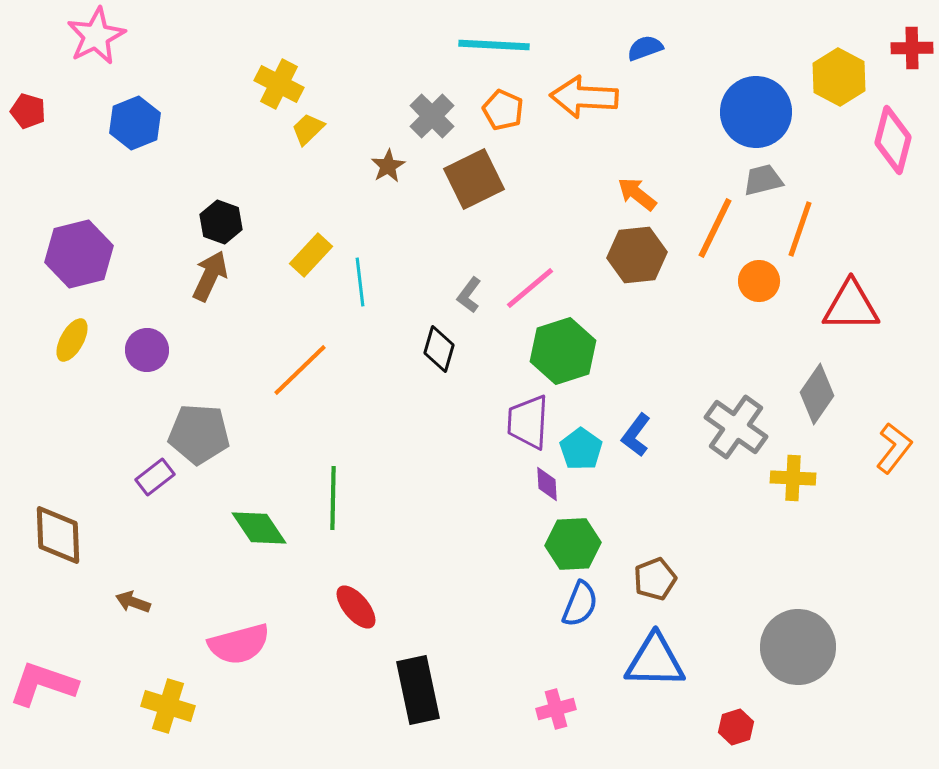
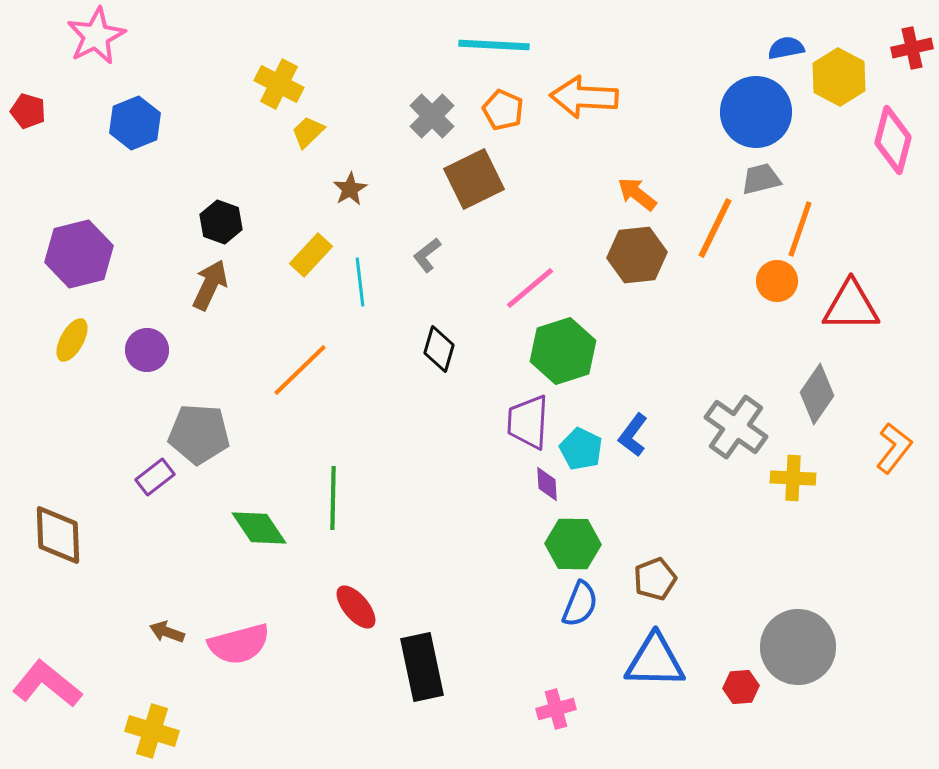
blue semicircle at (645, 48): moved 141 px right; rotated 9 degrees clockwise
red cross at (912, 48): rotated 12 degrees counterclockwise
yellow trapezoid at (308, 129): moved 3 px down
brown star at (388, 166): moved 38 px left, 23 px down
gray trapezoid at (763, 180): moved 2 px left, 1 px up
brown arrow at (210, 276): moved 9 px down
orange circle at (759, 281): moved 18 px right
gray L-shape at (469, 295): moved 42 px left, 40 px up; rotated 15 degrees clockwise
blue L-shape at (636, 435): moved 3 px left
cyan pentagon at (581, 449): rotated 9 degrees counterclockwise
green hexagon at (573, 544): rotated 4 degrees clockwise
brown arrow at (133, 602): moved 34 px right, 30 px down
pink L-shape at (43, 684): moved 4 px right; rotated 20 degrees clockwise
black rectangle at (418, 690): moved 4 px right, 23 px up
yellow cross at (168, 706): moved 16 px left, 25 px down
red hexagon at (736, 727): moved 5 px right, 40 px up; rotated 12 degrees clockwise
